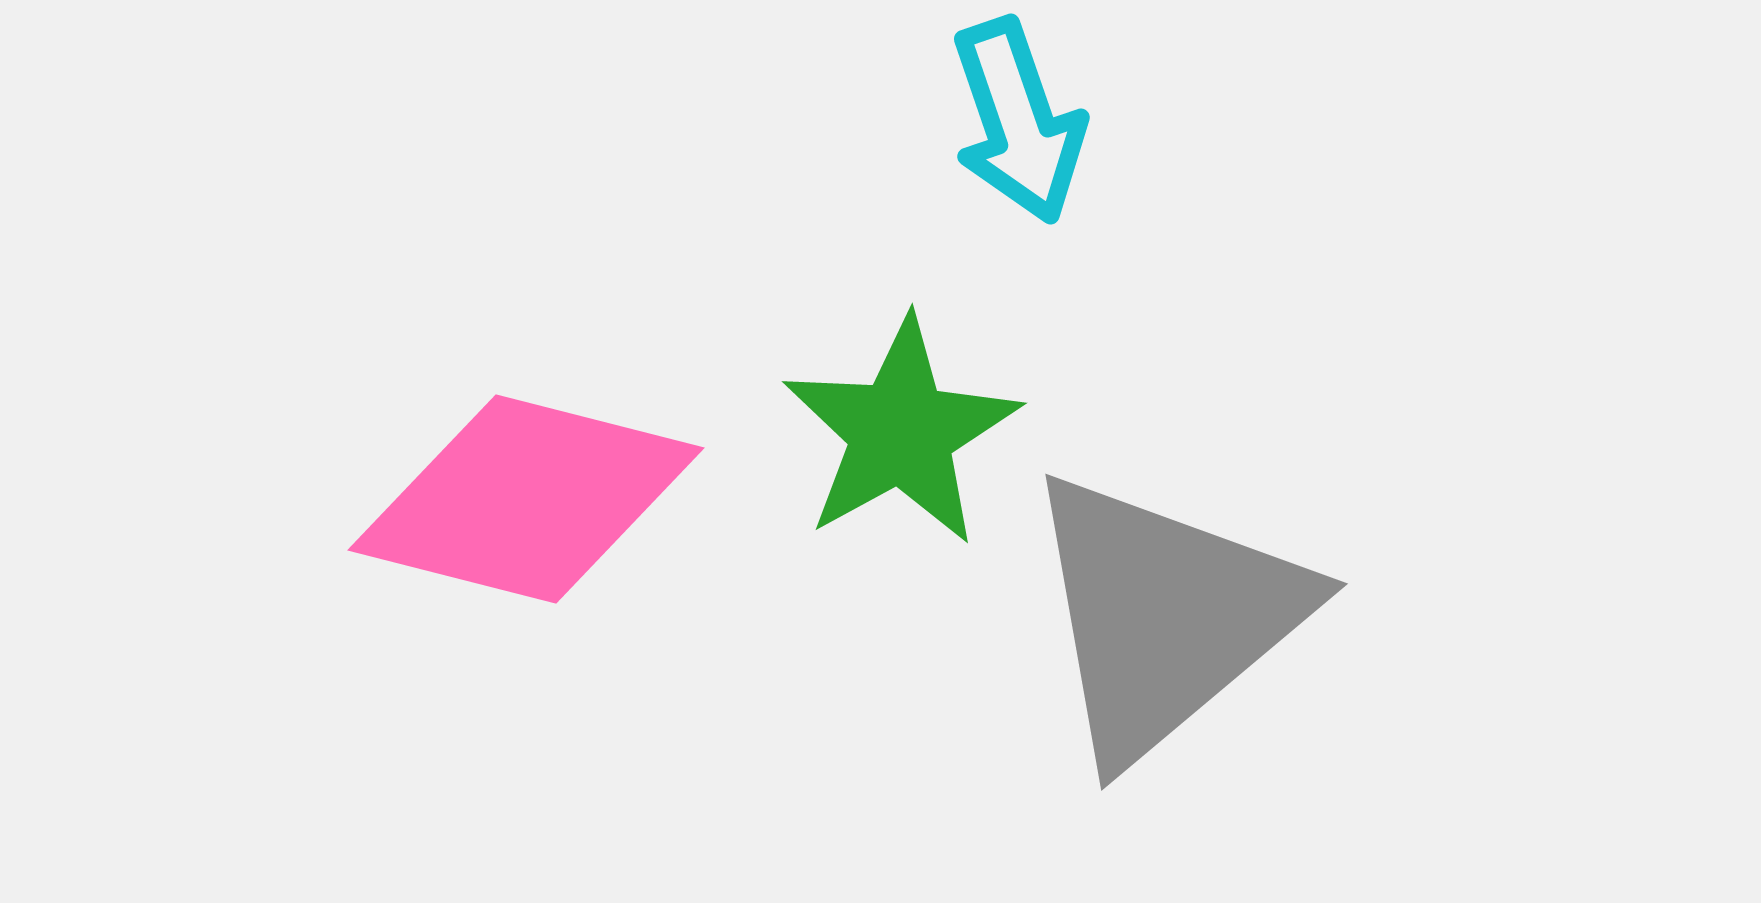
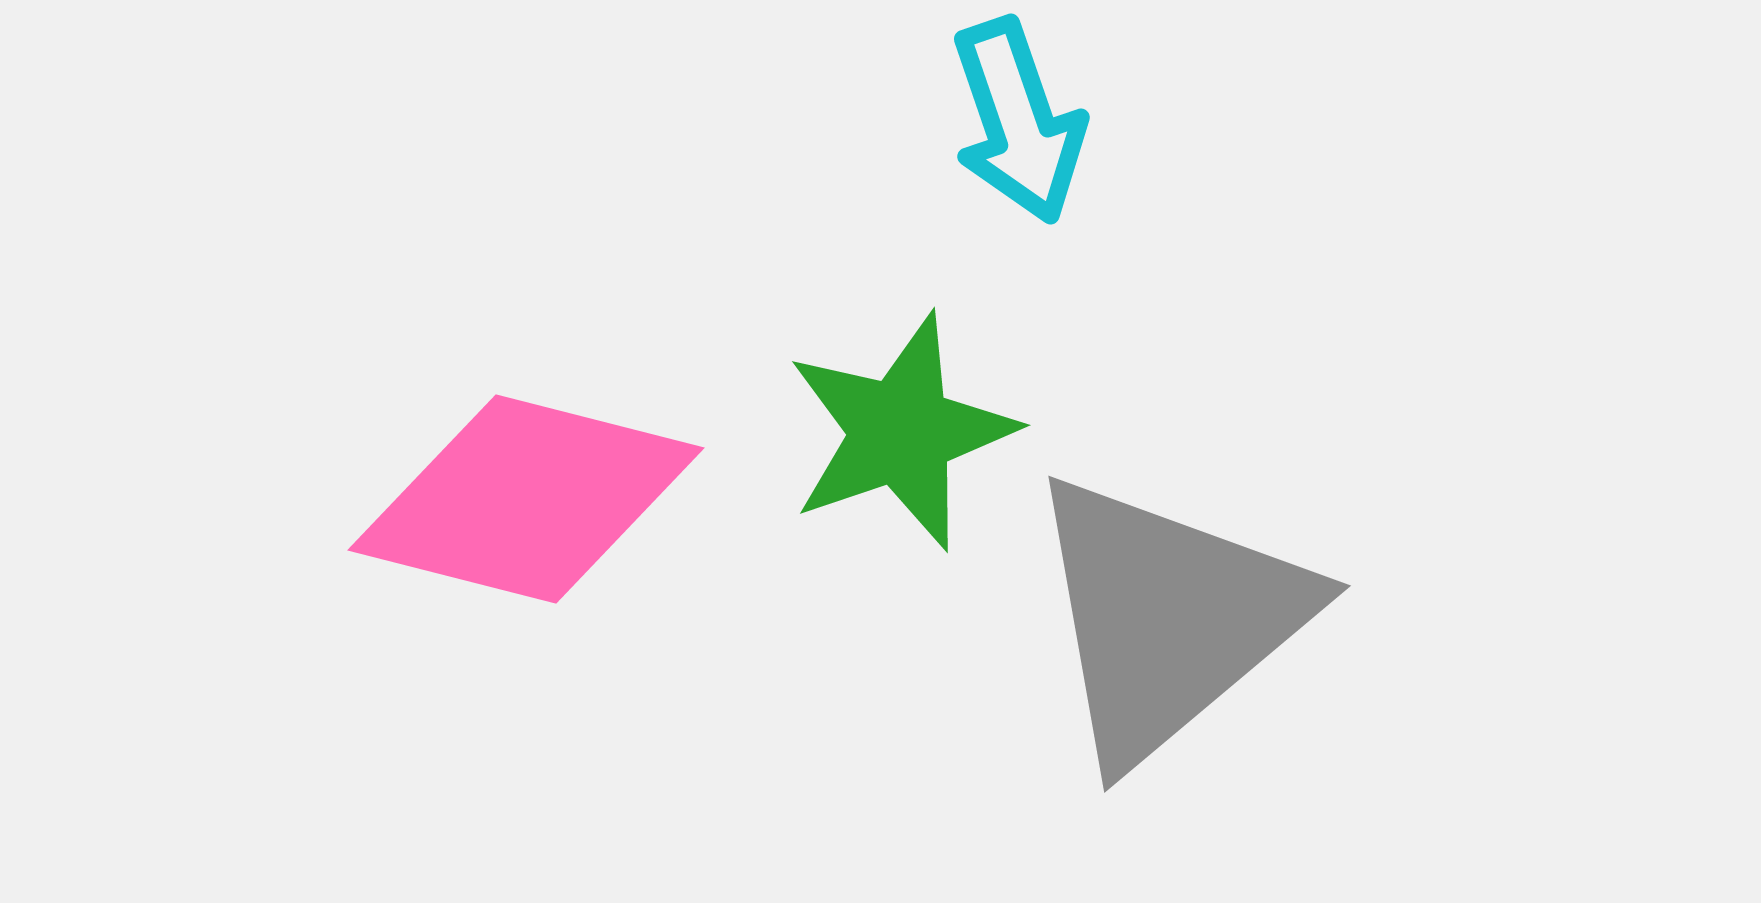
green star: rotated 10 degrees clockwise
gray triangle: moved 3 px right, 2 px down
